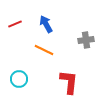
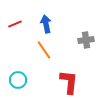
blue arrow: rotated 18 degrees clockwise
orange line: rotated 30 degrees clockwise
cyan circle: moved 1 px left, 1 px down
